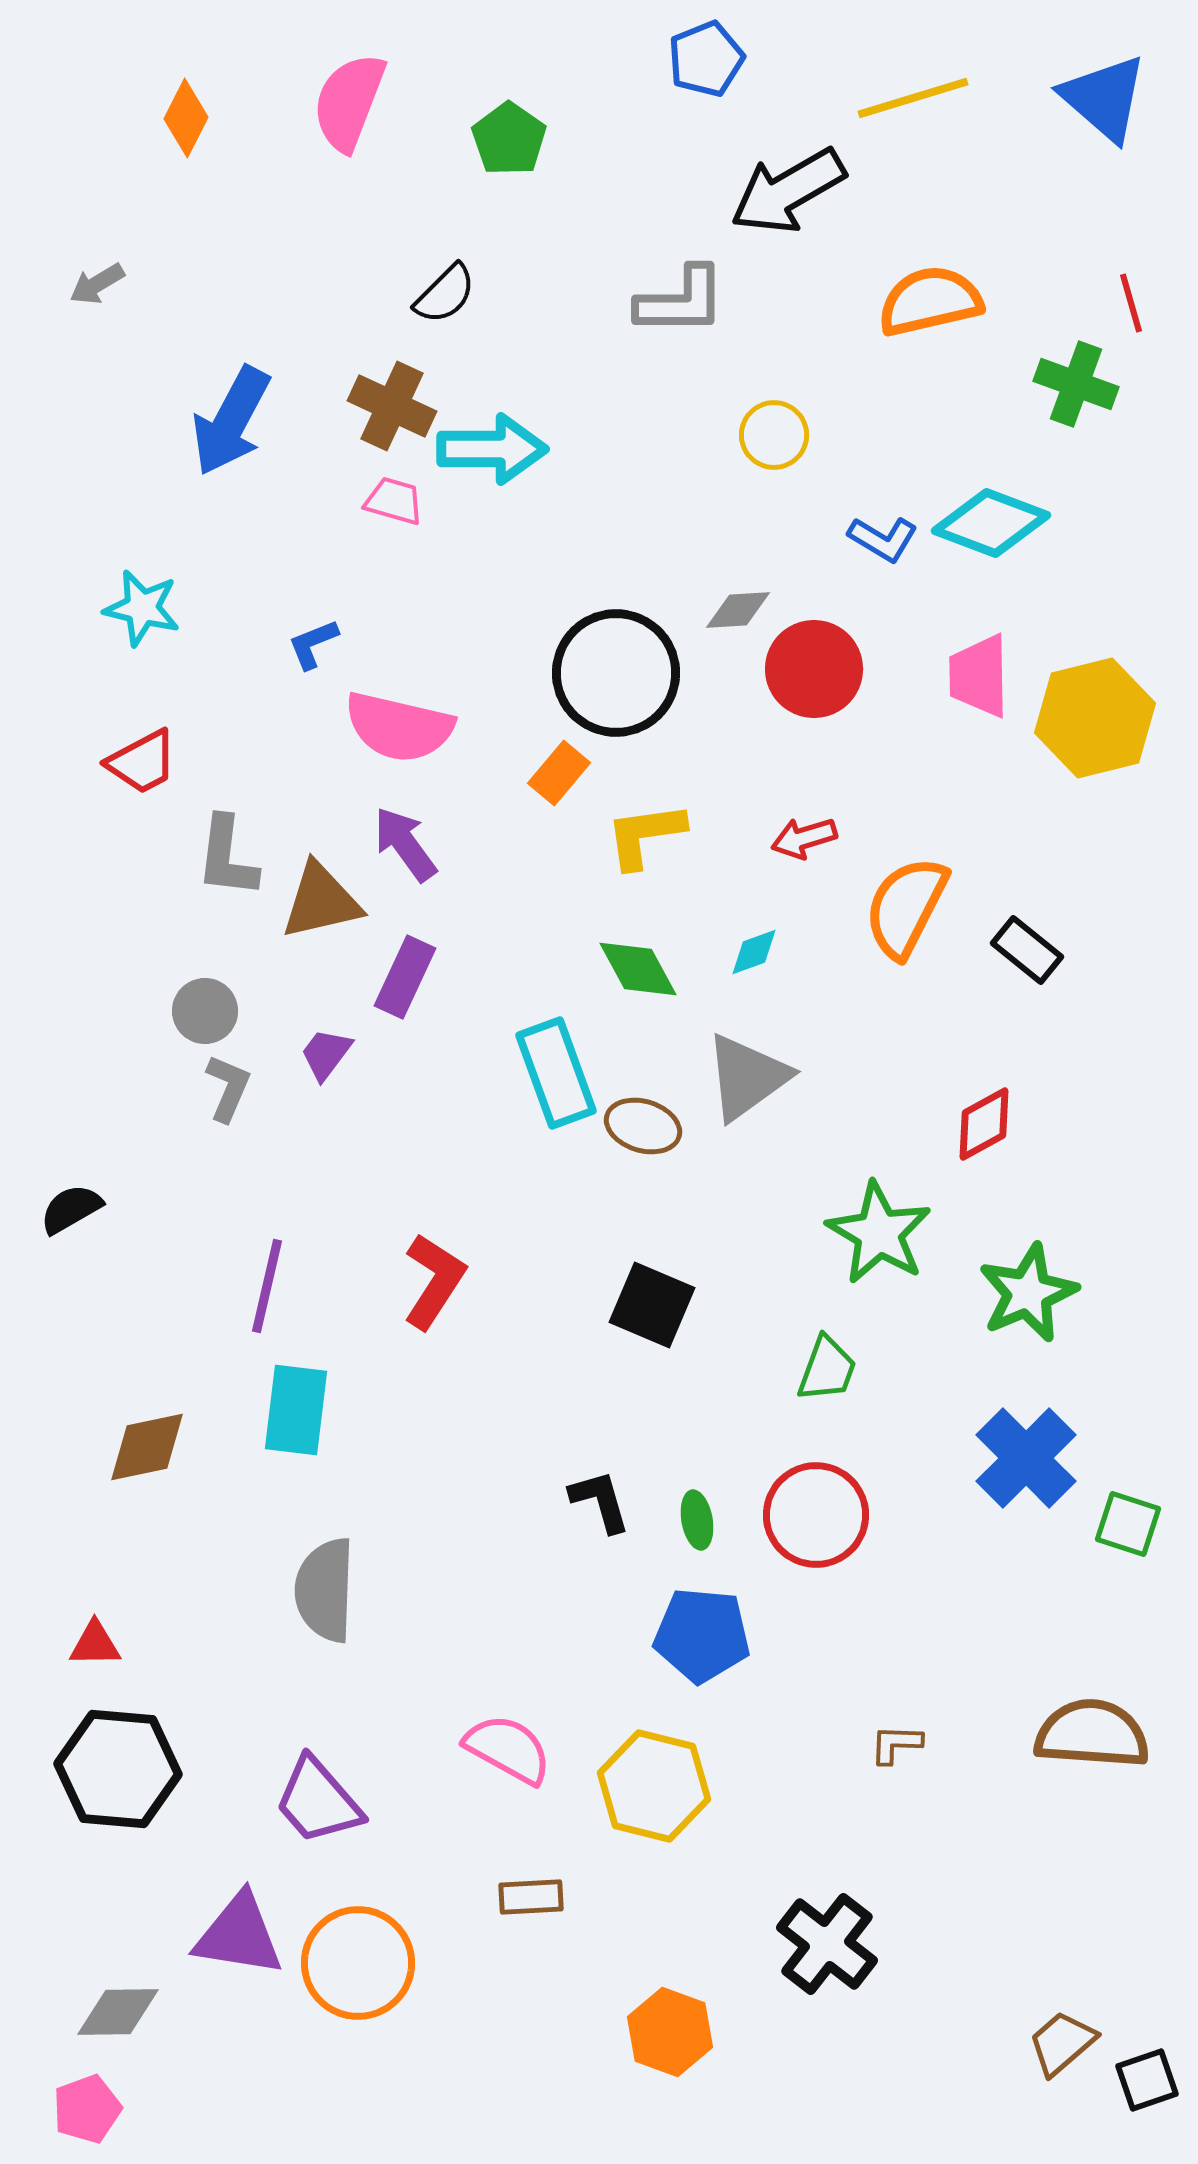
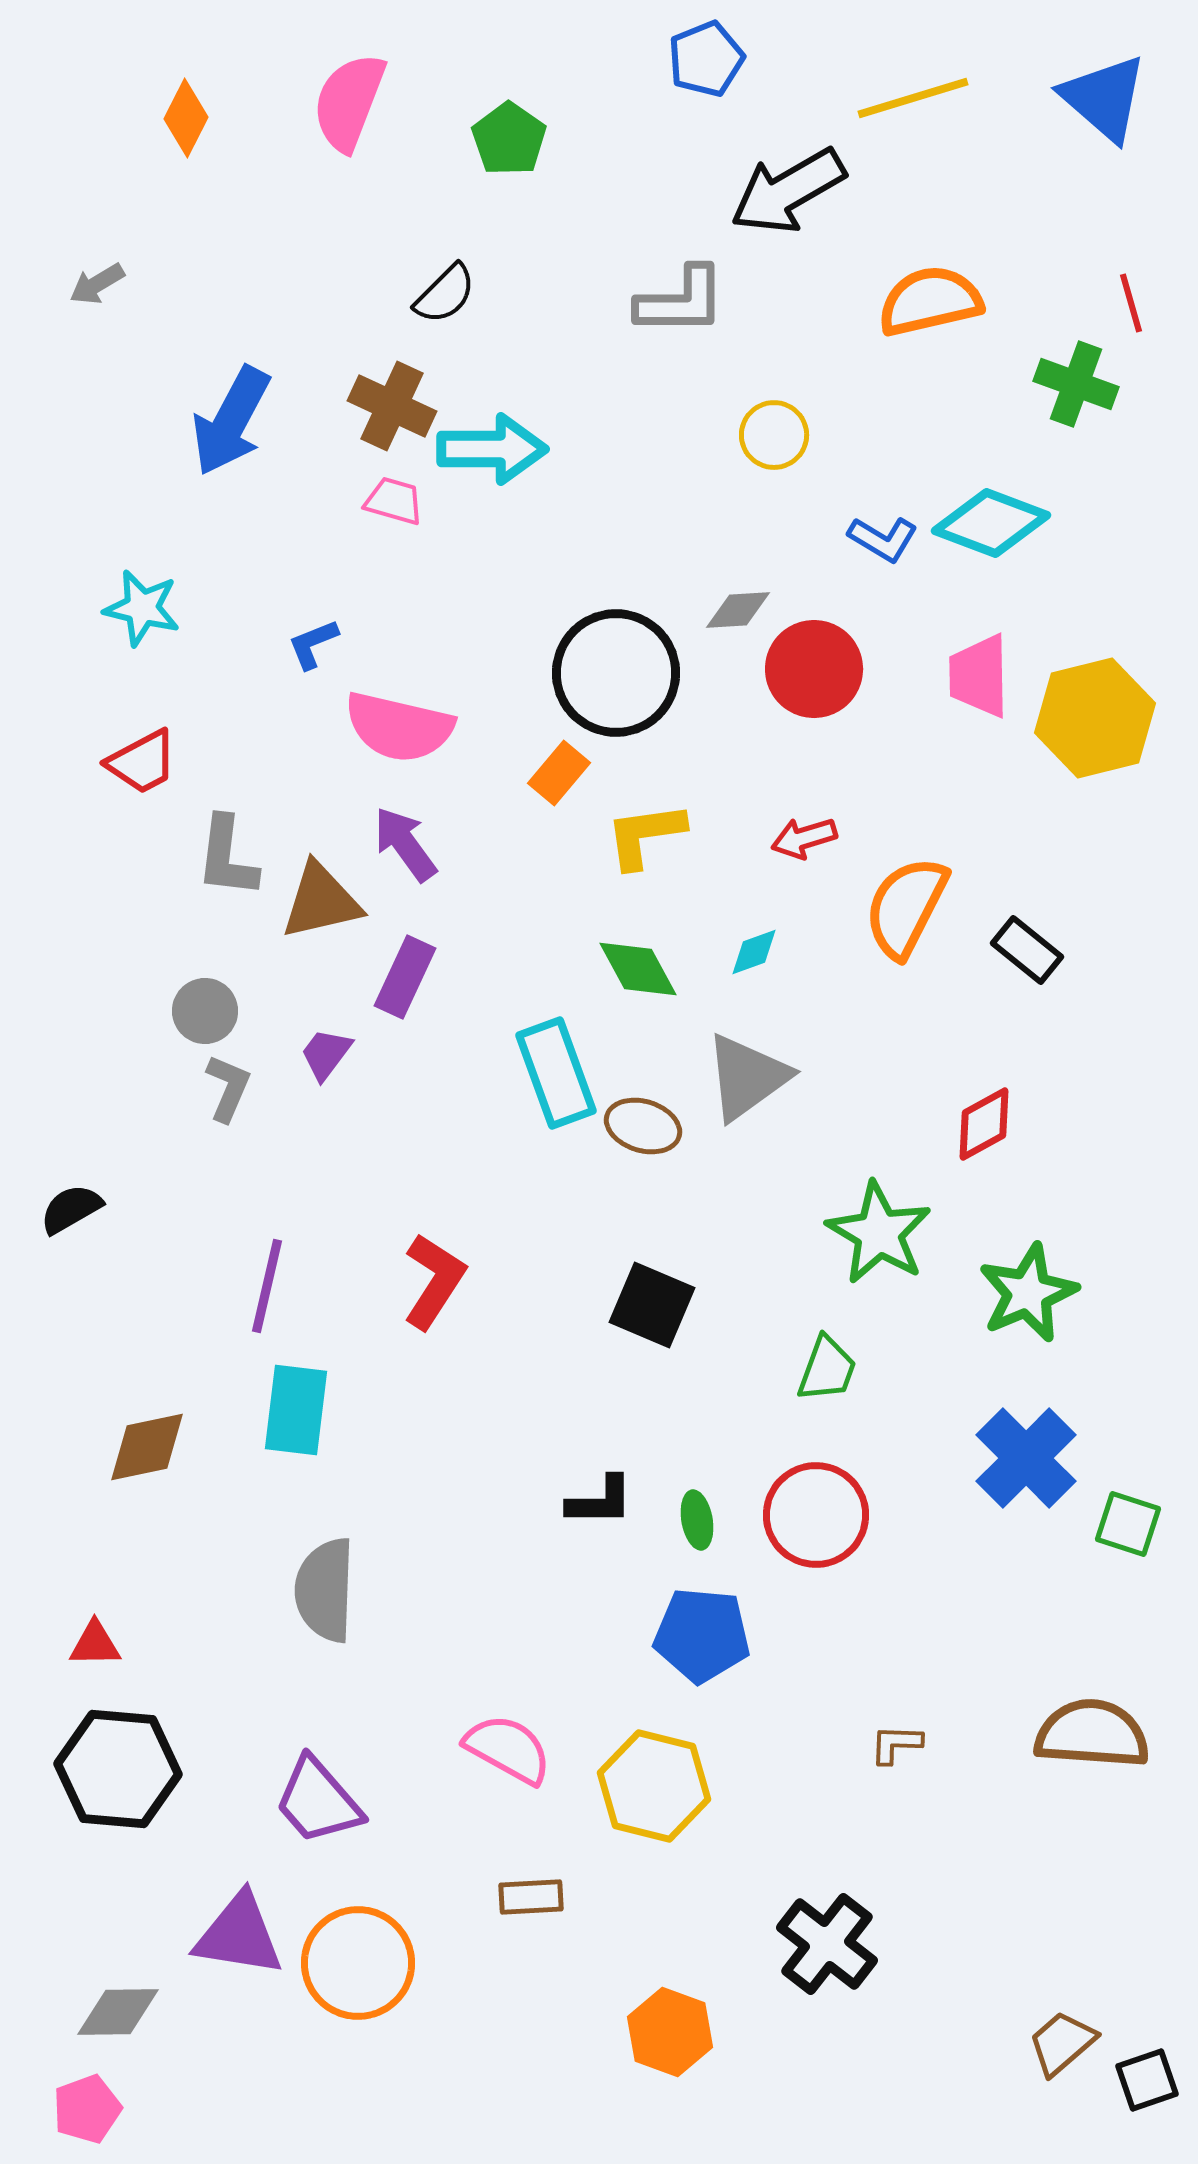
black L-shape at (600, 1501): rotated 106 degrees clockwise
